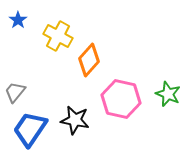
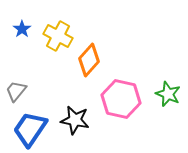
blue star: moved 4 px right, 9 px down
gray trapezoid: moved 1 px right, 1 px up
